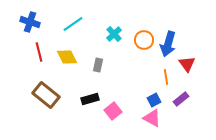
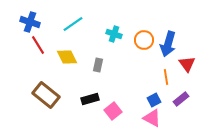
cyan cross: rotated 28 degrees counterclockwise
red line: moved 1 px left, 7 px up; rotated 18 degrees counterclockwise
